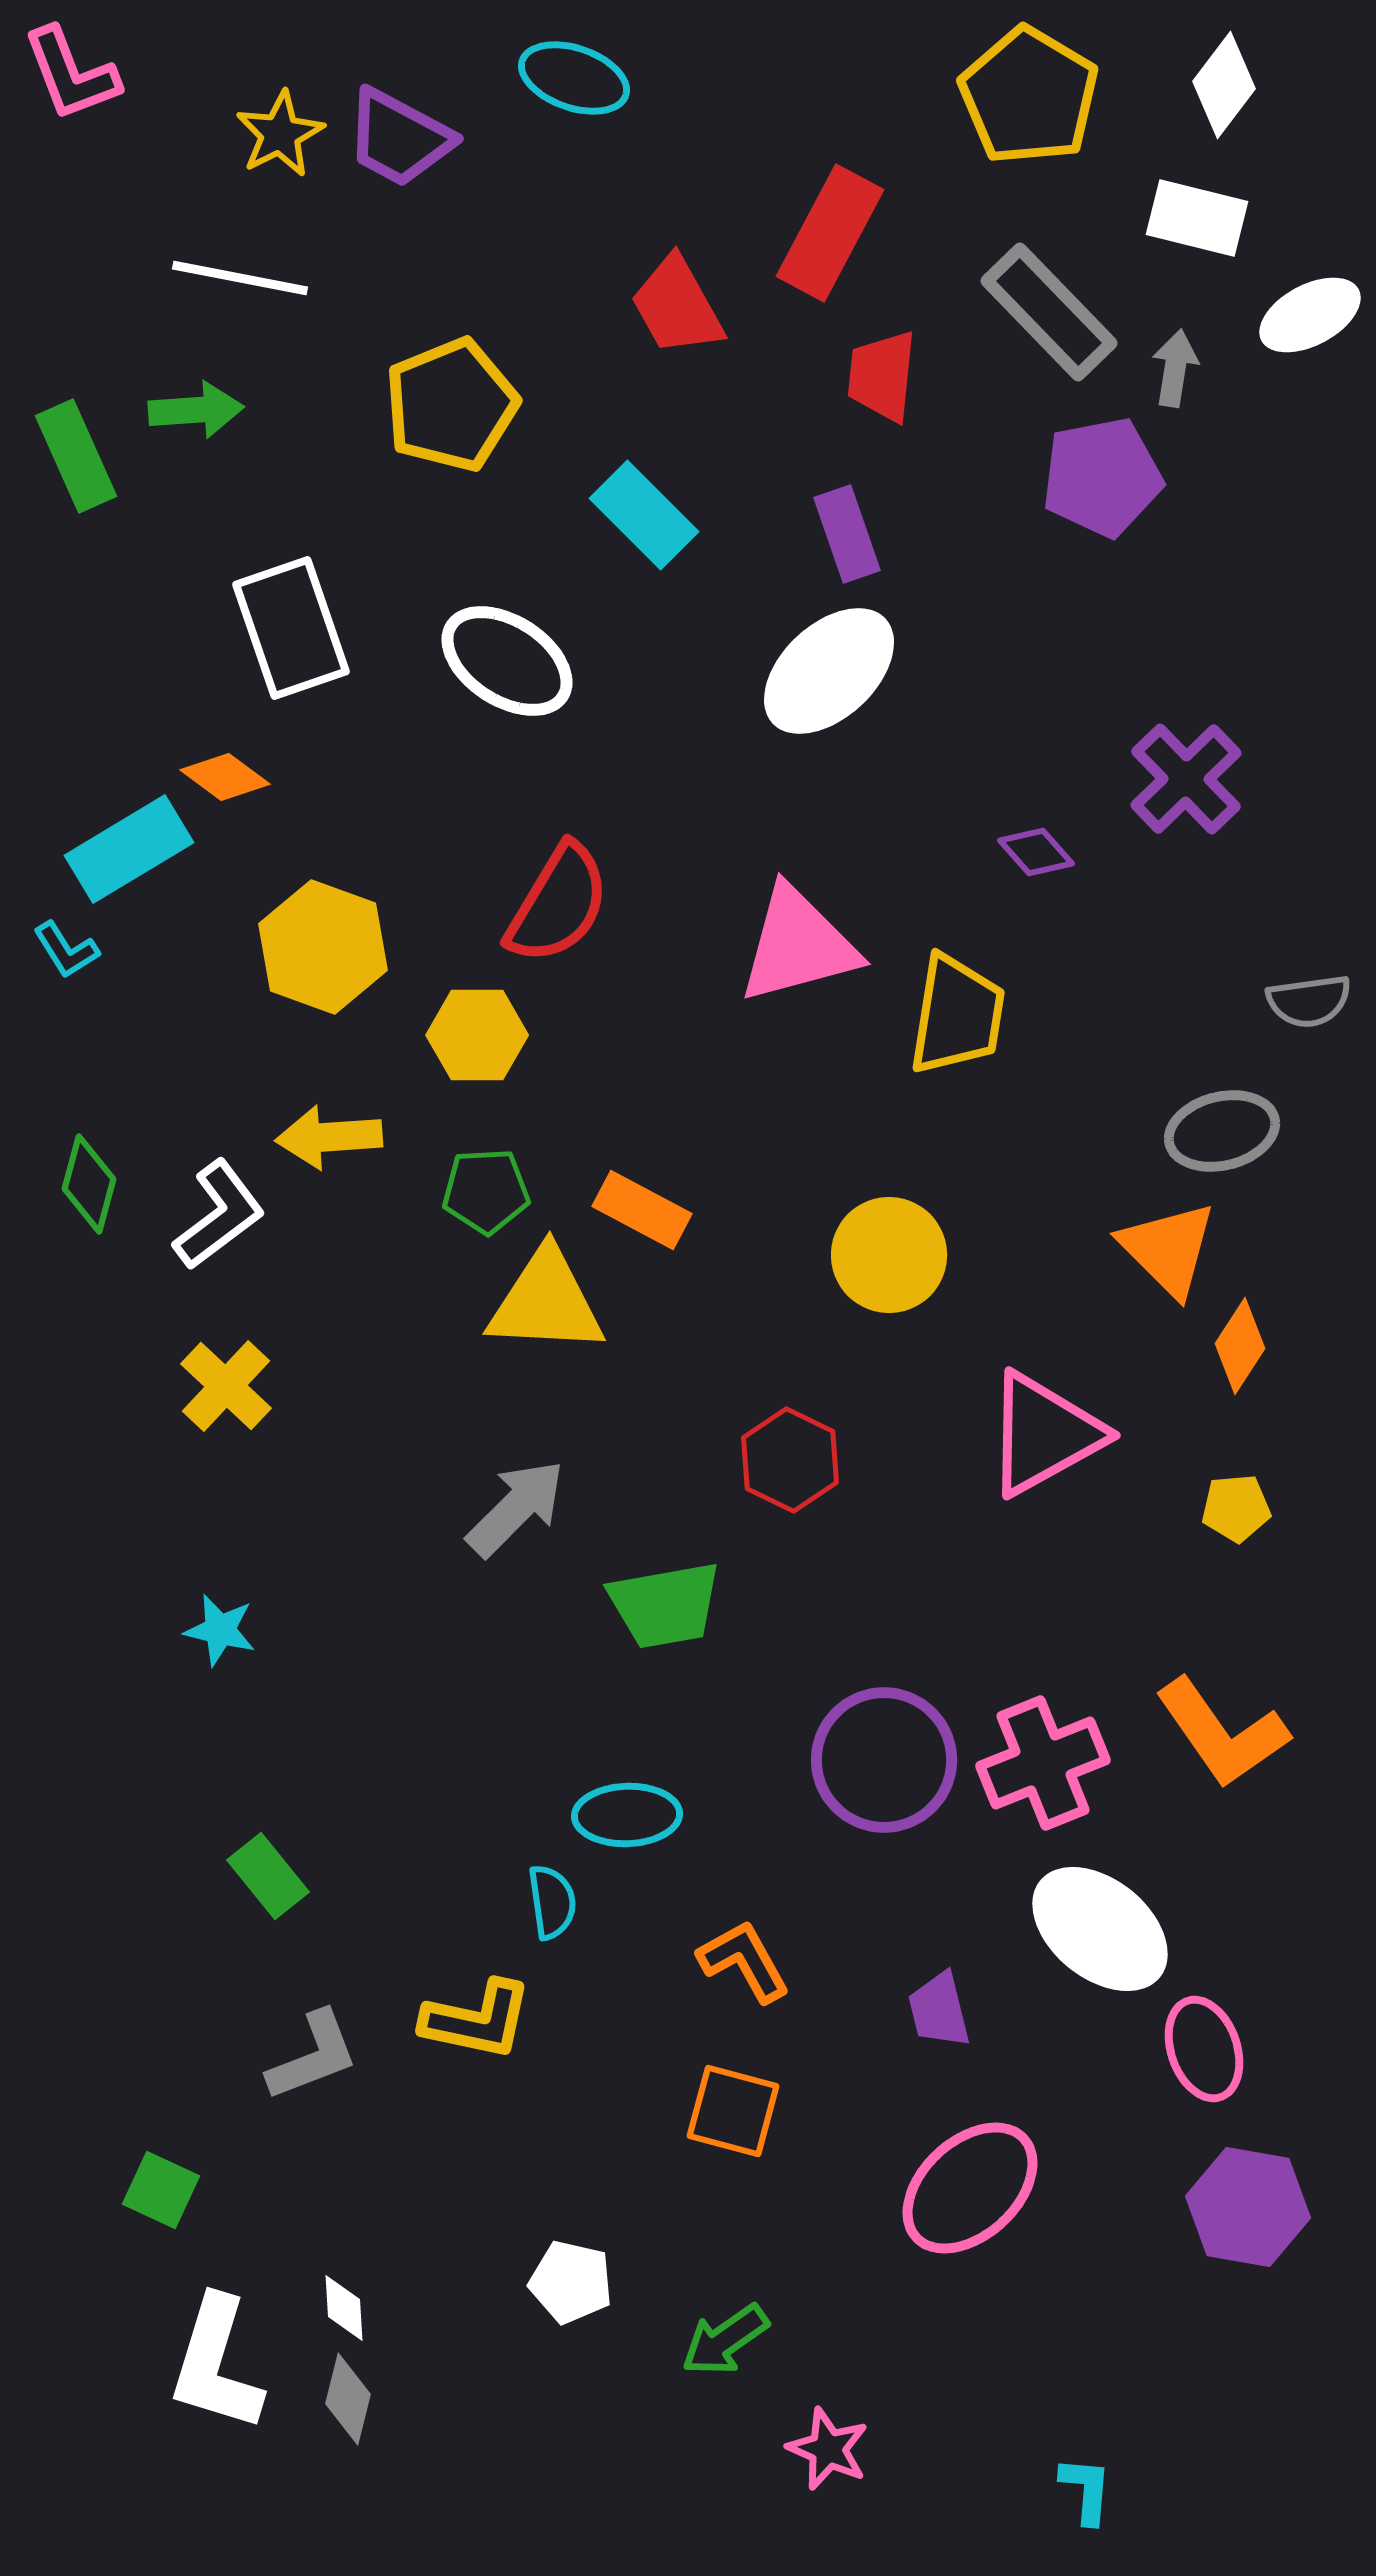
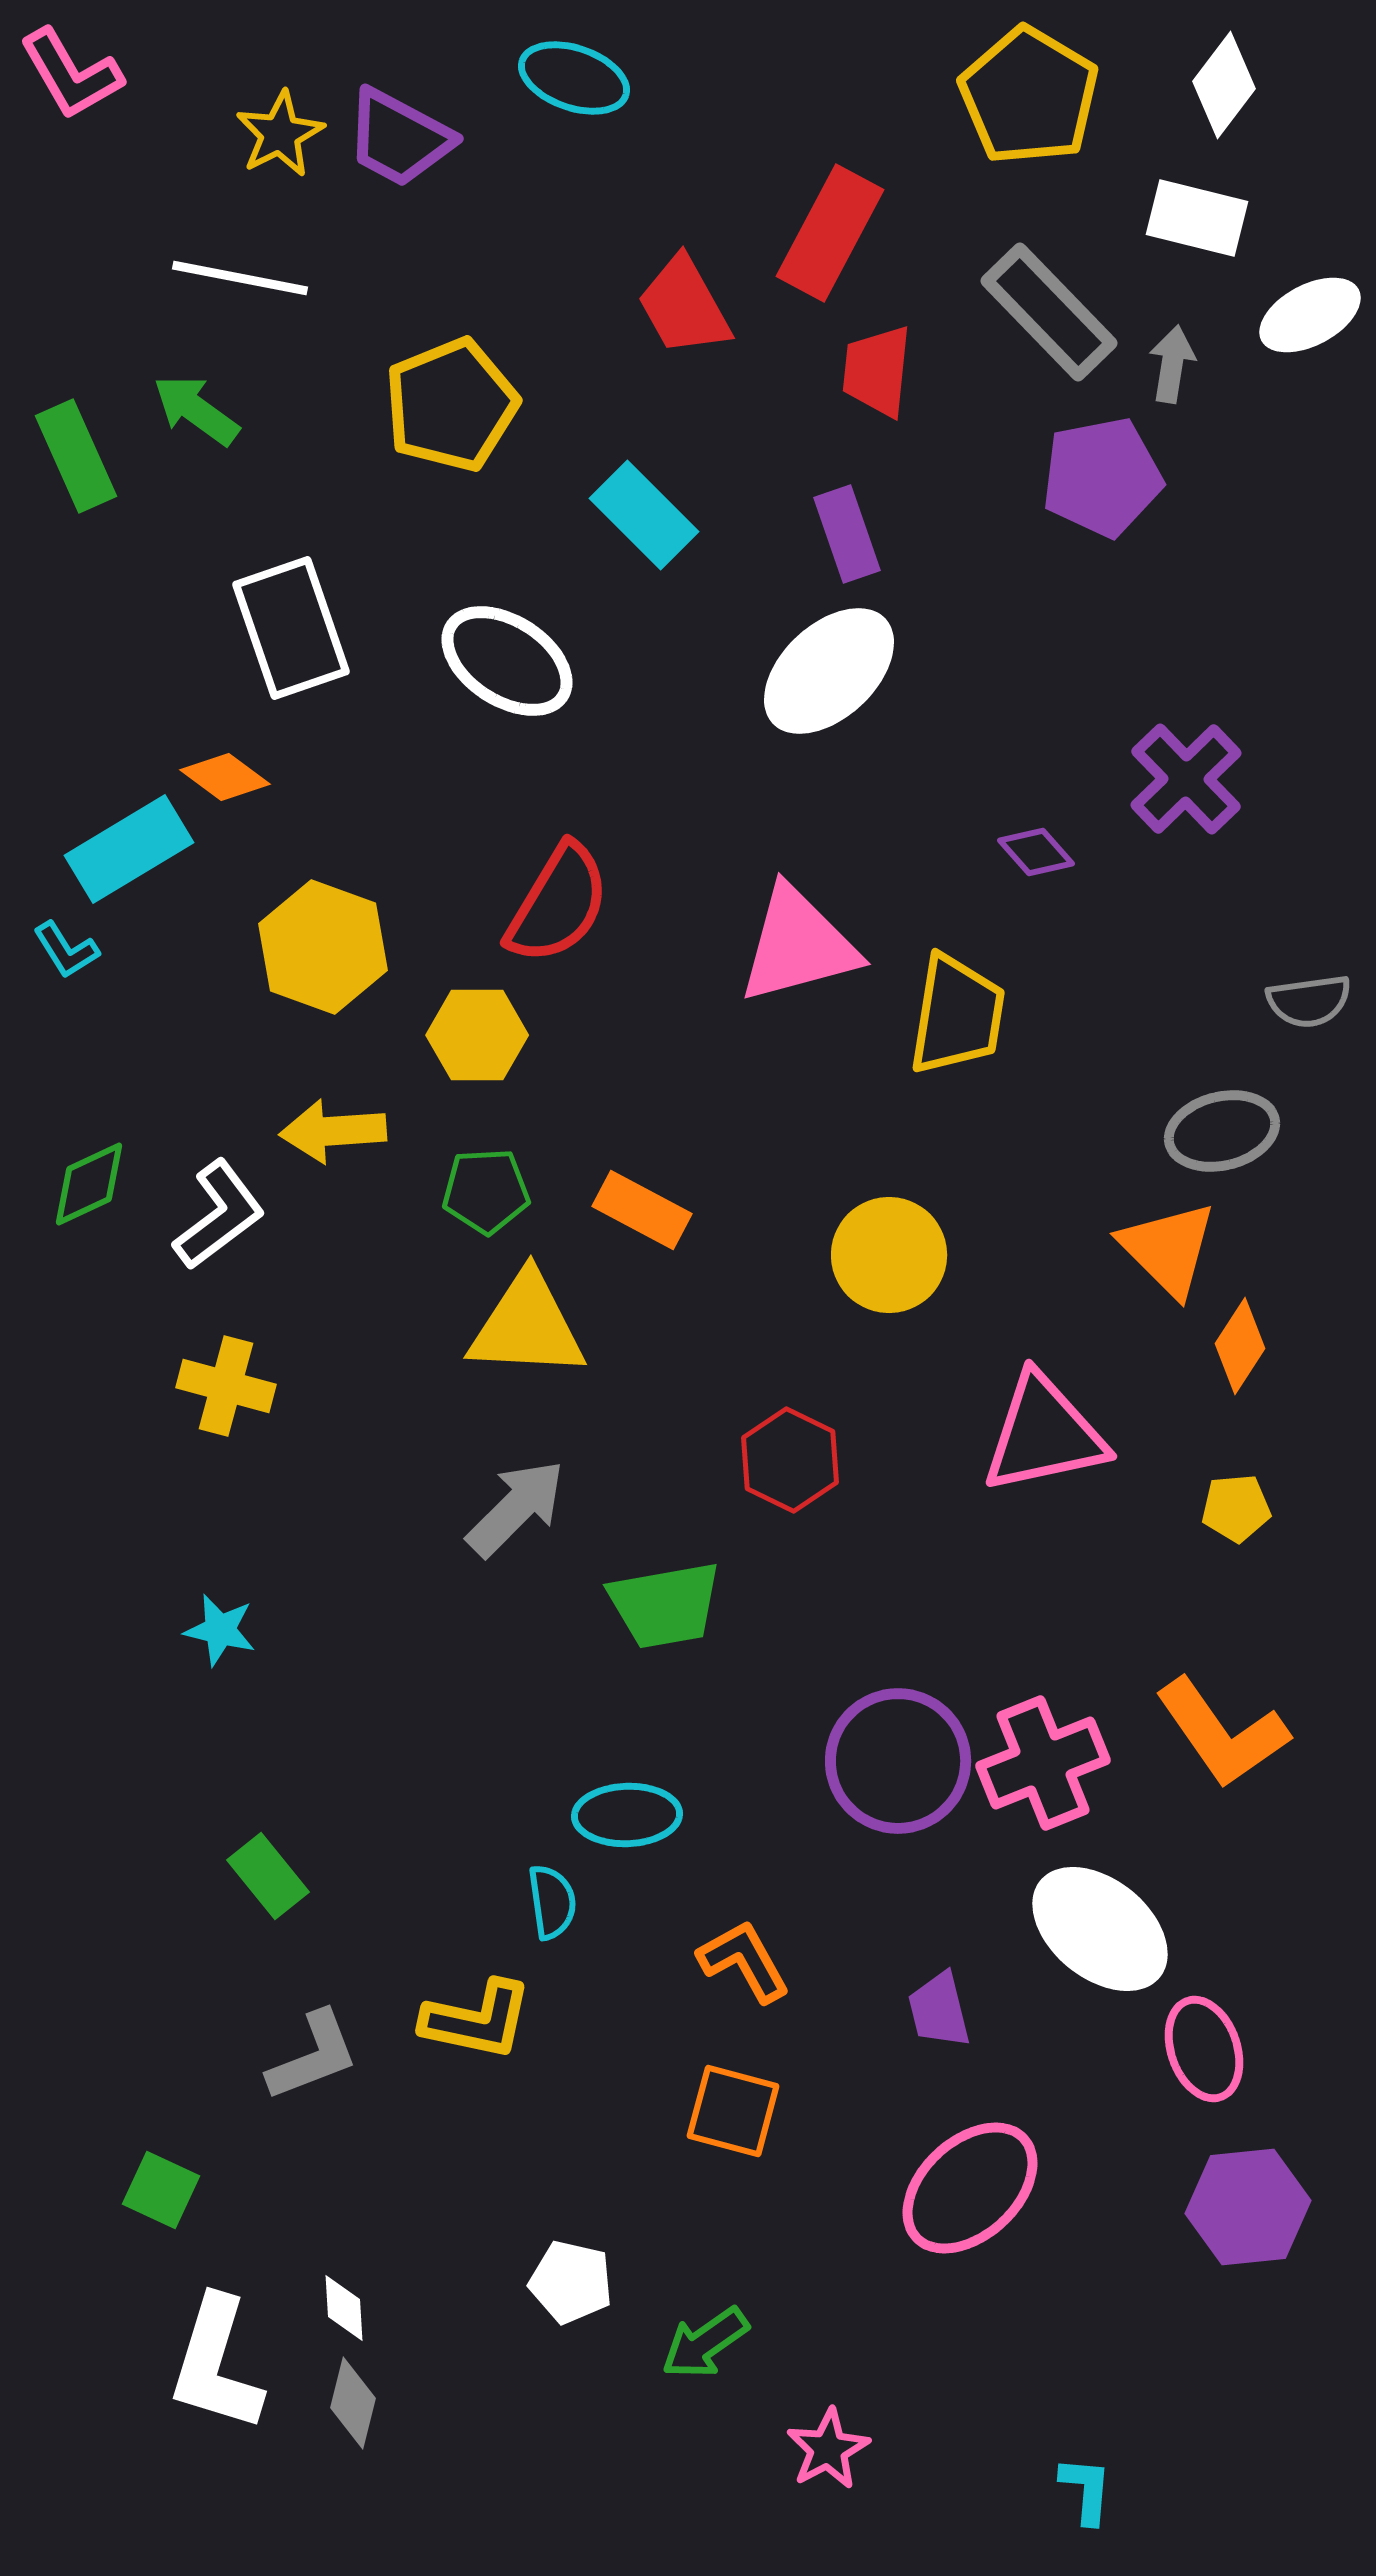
pink L-shape at (71, 74): rotated 9 degrees counterclockwise
red trapezoid at (677, 306): moved 7 px right
gray arrow at (1175, 368): moved 3 px left, 4 px up
red trapezoid at (882, 376): moved 5 px left, 5 px up
green arrow at (196, 410): rotated 140 degrees counterclockwise
yellow arrow at (329, 1137): moved 4 px right, 6 px up
green diamond at (89, 1184): rotated 50 degrees clockwise
yellow triangle at (546, 1302): moved 19 px left, 24 px down
yellow cross at (226, 1386): rotated 28 degrees counterclockwise
pink triangle at (1044, 1434): rotated 17 degrees clockwise
purple circle at (884, 1760): moved 14 px right, 1 px down
purple hexagon at (1248, 2207): rotated 16 degrees counterclockwise
green arrow at (725, 2340): moved 20 px left, 3 px down
gray diamond at (348, 2399): moved 5 px right, 4 px down
pink star at (828, 2449): rotated 20 degrees clockwise
